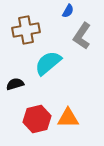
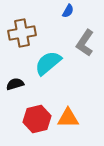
brown cross: moved 4 px left, 3 px down
gray L-shape: moved 3 px right, 7 px down
